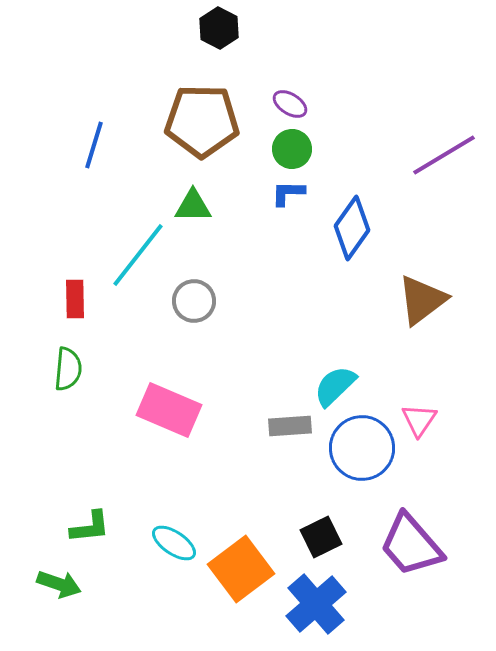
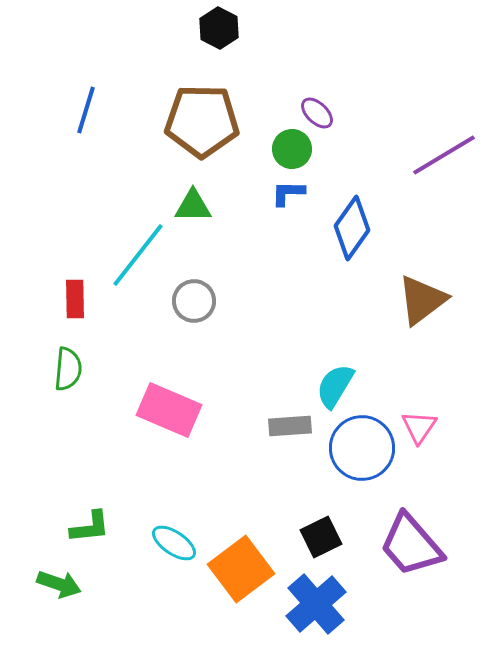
purple ellipse: moved 27 px right, 9 px down; rotated 12 degrees clockwise
blue line: moved 8 px left, 35 px up
cyan semicircle: rotated 15 degrees counterclockwise
pink triangle: moved 7 px down
